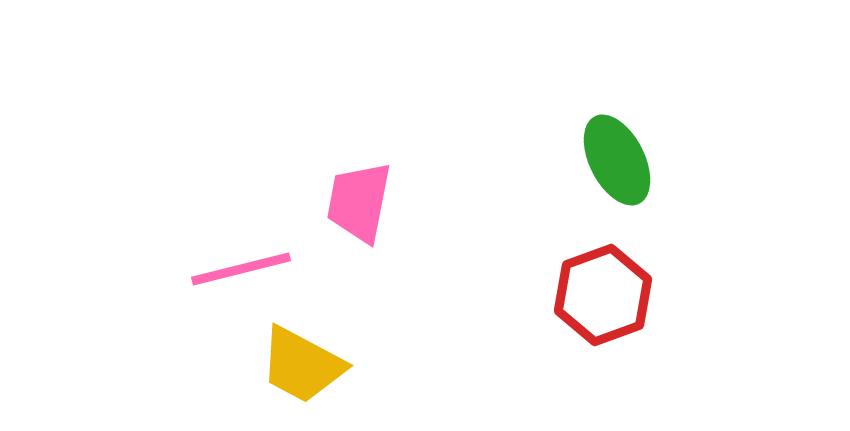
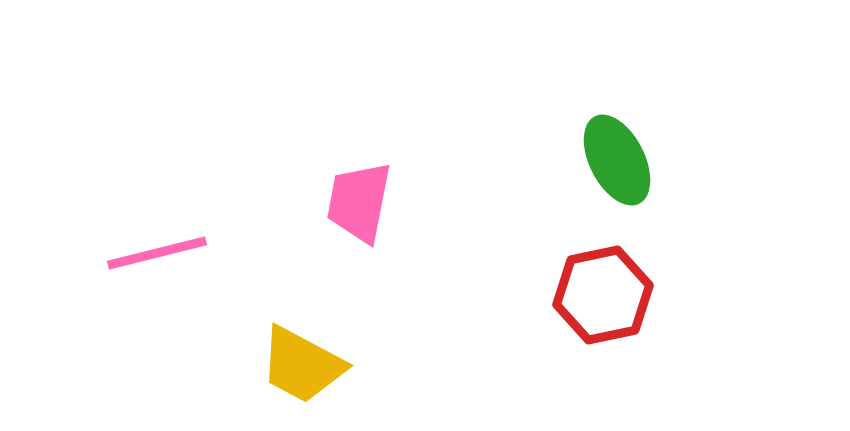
pink line: moved 84 px left, 16 px up
red hexagon: rotated 8 degrees clockwise
